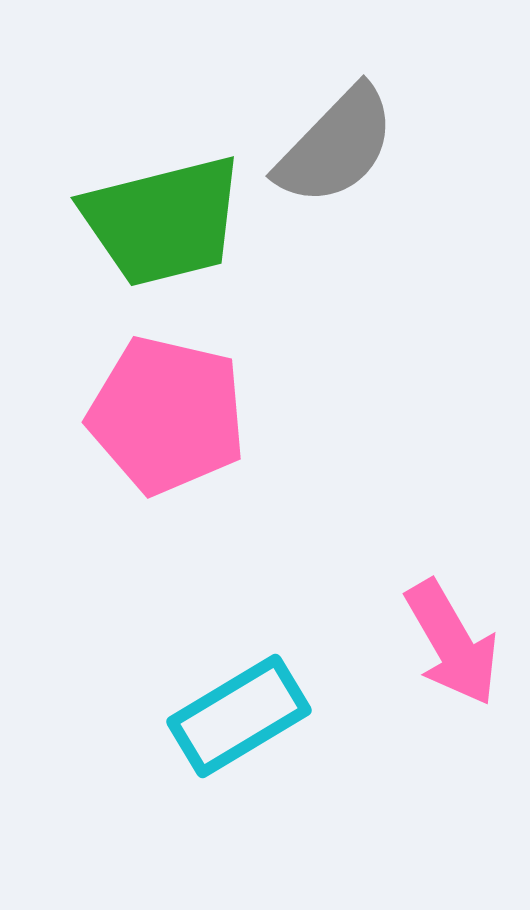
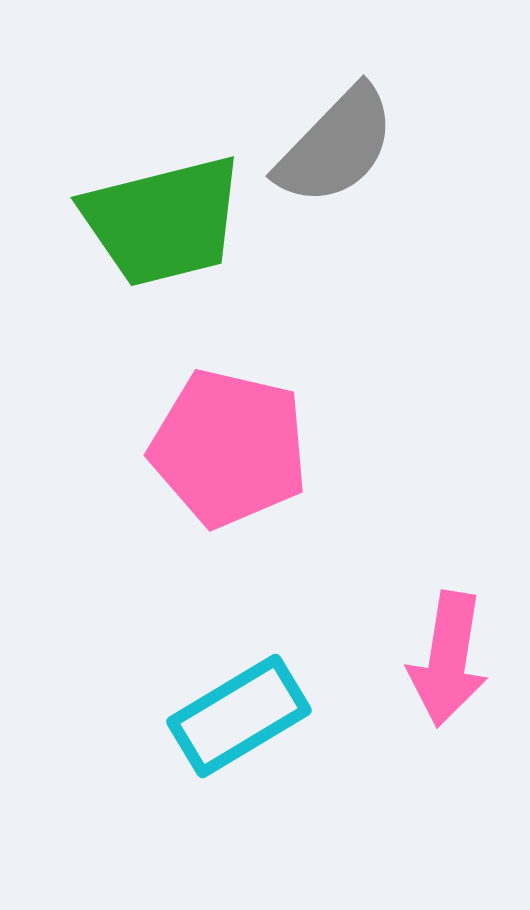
pink pentagon: moved 62 px right, 33 px down
pink arrow: moved 4 px left, 16 px down; rotated 39 degrees clockwise
